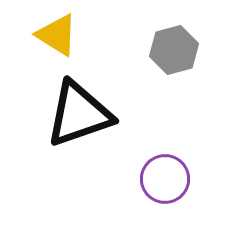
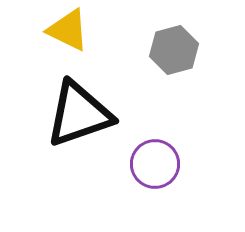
yellow triangle: moved 11 px right, 5 px up; rotated 6 degrees counterclockwise
purple circle: moved 10 px left, 15 px up
